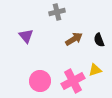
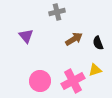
black semicircle: moved 1 px left, 3 px down
